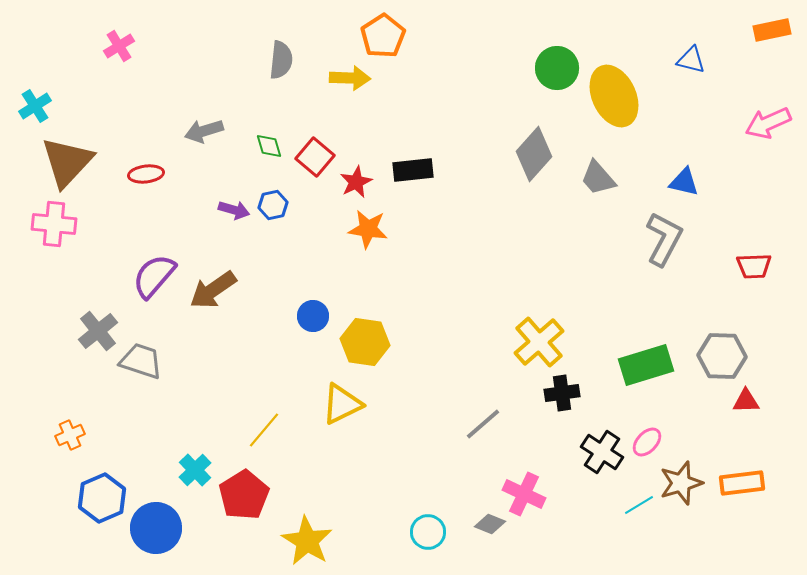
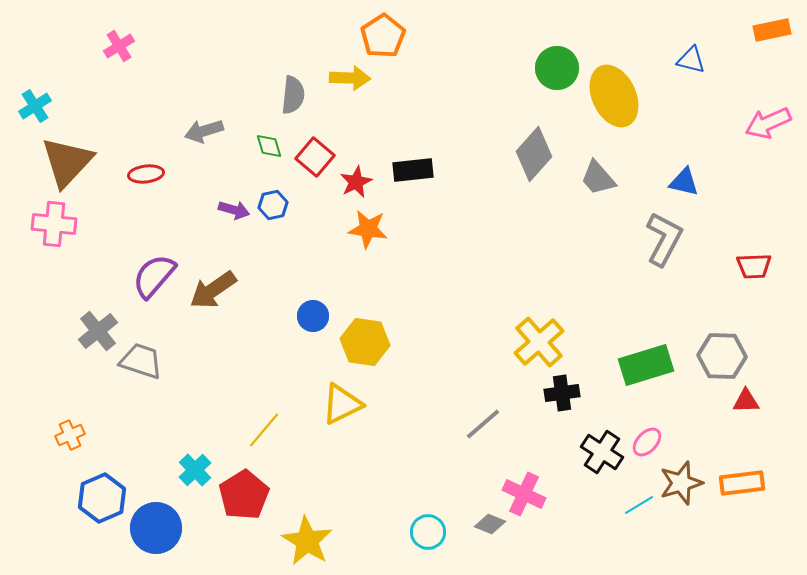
gray semicircle at (281, 60): moved 12 px right, 35 px down
